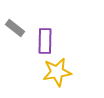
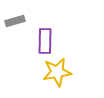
gray rectangle: moved 7 px up; rotated 54 degrees counterclockwise
